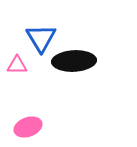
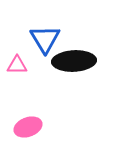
blue triangle: moved 4 px right, 1 px down
